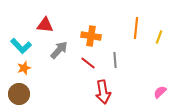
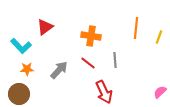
red triangle: moved 2 px down; rotated 42 degrees counterclockwise
gray arrow: moved 20 px down
orange star: moved 3 px right, 1 px down; rotated 16 degrees clockwise
red arrow: moved 1 px right; rotated 15 degrees counterclockwise
